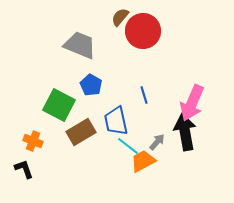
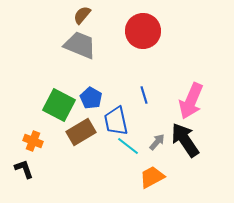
brown semicircle: moved 38 px left, 2 px up
blue pentagon: moved 13 px down
pink arrow: moved 1 px left, 2 px up
black arrow: moved 8 px down; rotated 24 degrees counterclockwise
orange trapezoid: moved 9 px right, 16 px down
